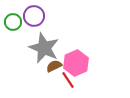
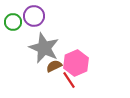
red line: moved 1 px right
